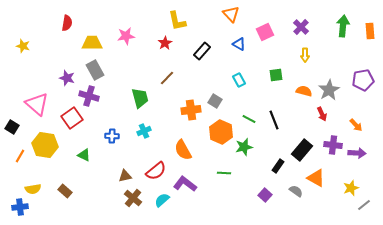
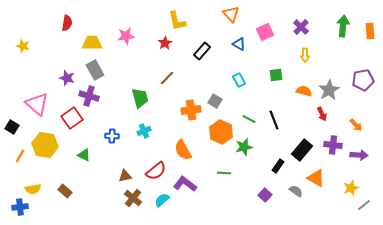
purple arrow at (357, 153): moved 2 px right, 2 px down
